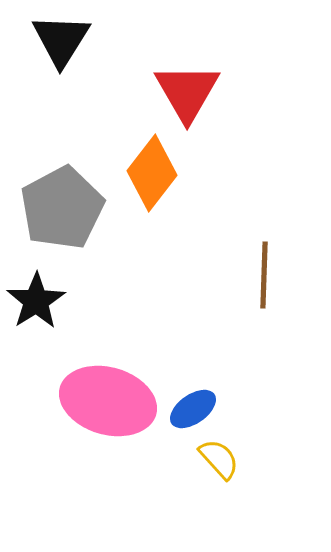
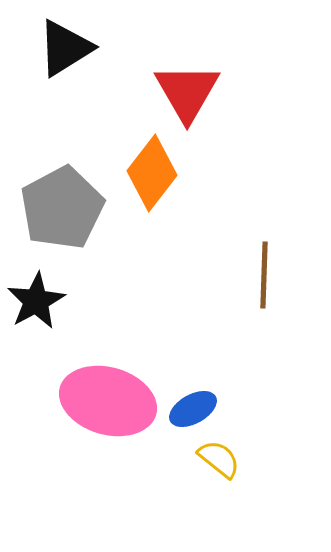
black triangle: moved 4 px right, 8 px down; rotated 26 degrees clockwise
black star: rotated 4 degrees clockwise
blue ellipse: rotated 6 degrees clockwise
yellow semicircle: rotated 9 degrees counterclockwise
